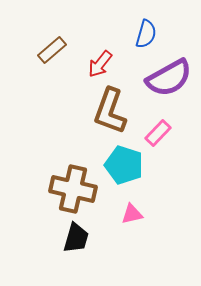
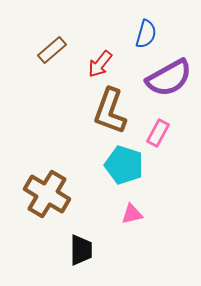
pink rectangle: rotated 16 degrees counterclockwise
brown cross: moved 26 px left, 5 px down; rotated 18 degrees clockwise
black trapezoid: moved 5 px right, 12 px down; rotated 16 degrees counterclockwise
